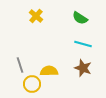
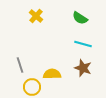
yellow semicircle: moved 3 px right, 3 px down
yellow circle: moved 3 px down
